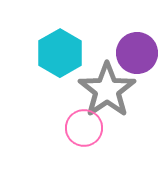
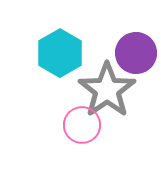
purple circle: moved 1 px left
pink circle: moved 2 px left, 3 px up
